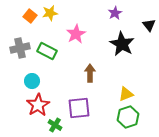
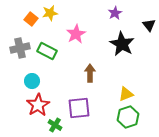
orange square: moved 1 px right, 3 px down
